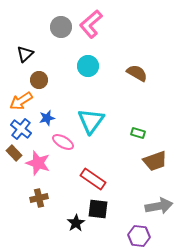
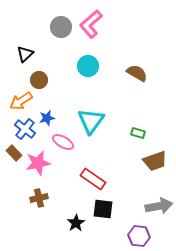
blue cross: moved 4 px right
pink star: rotated 30 degrees counterclockwise
black square: moved 5 px right
